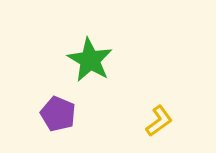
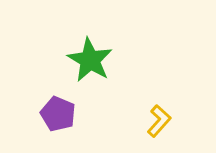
yellow L-shape: rotated 12 degrees counterclockwise
